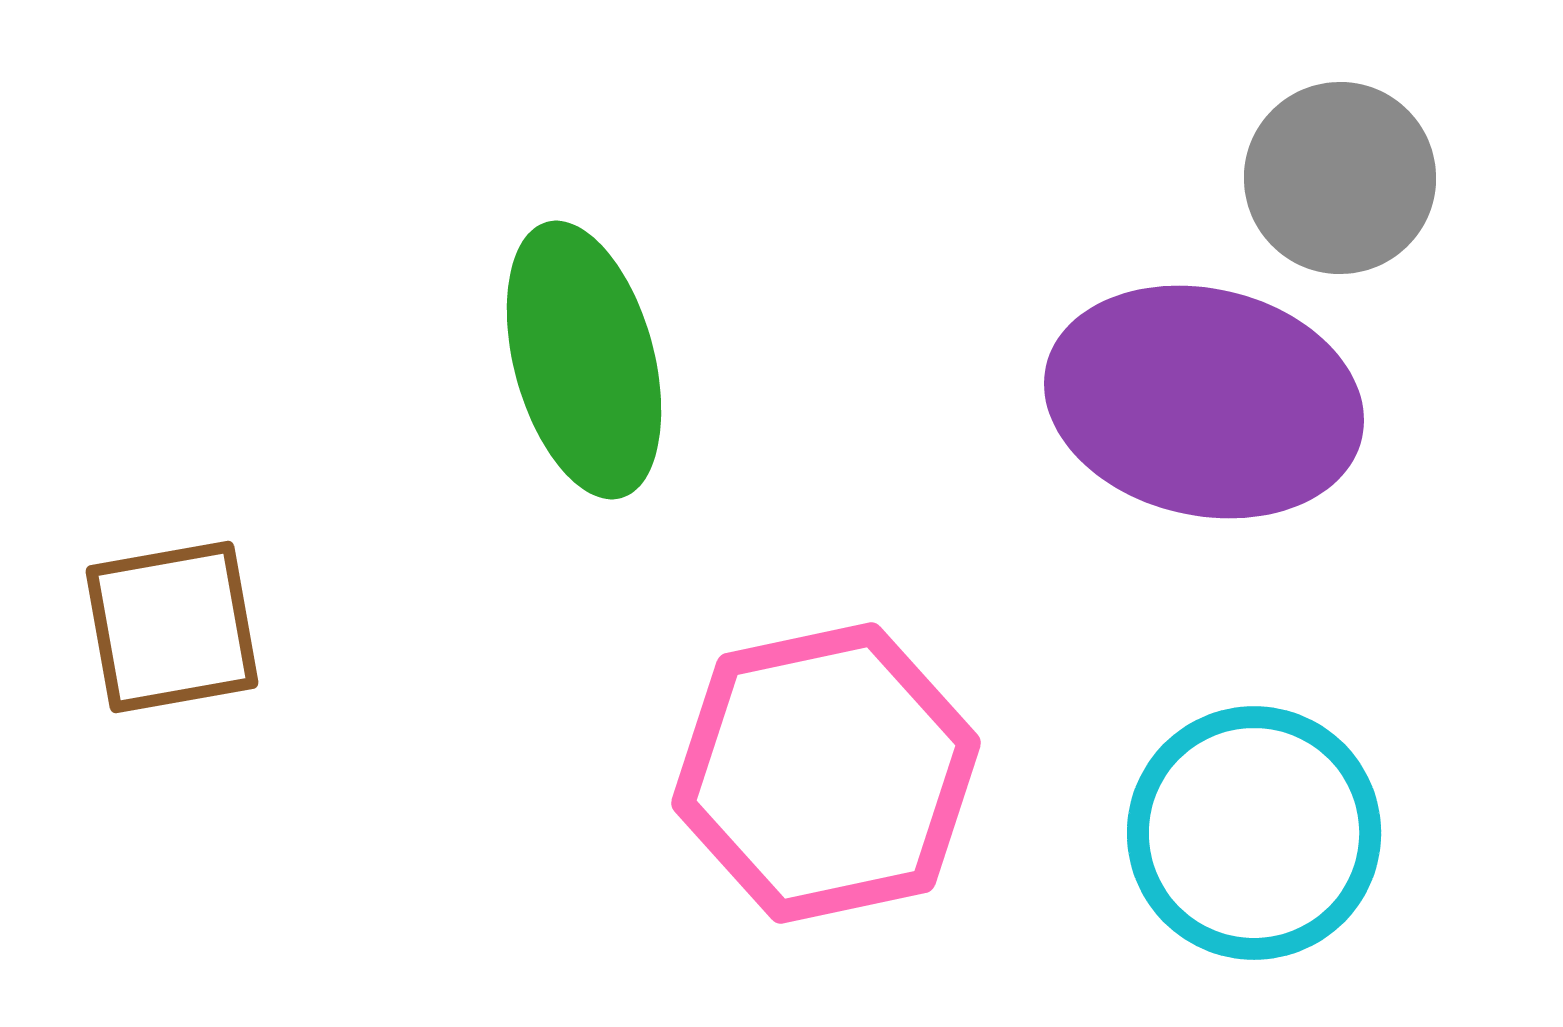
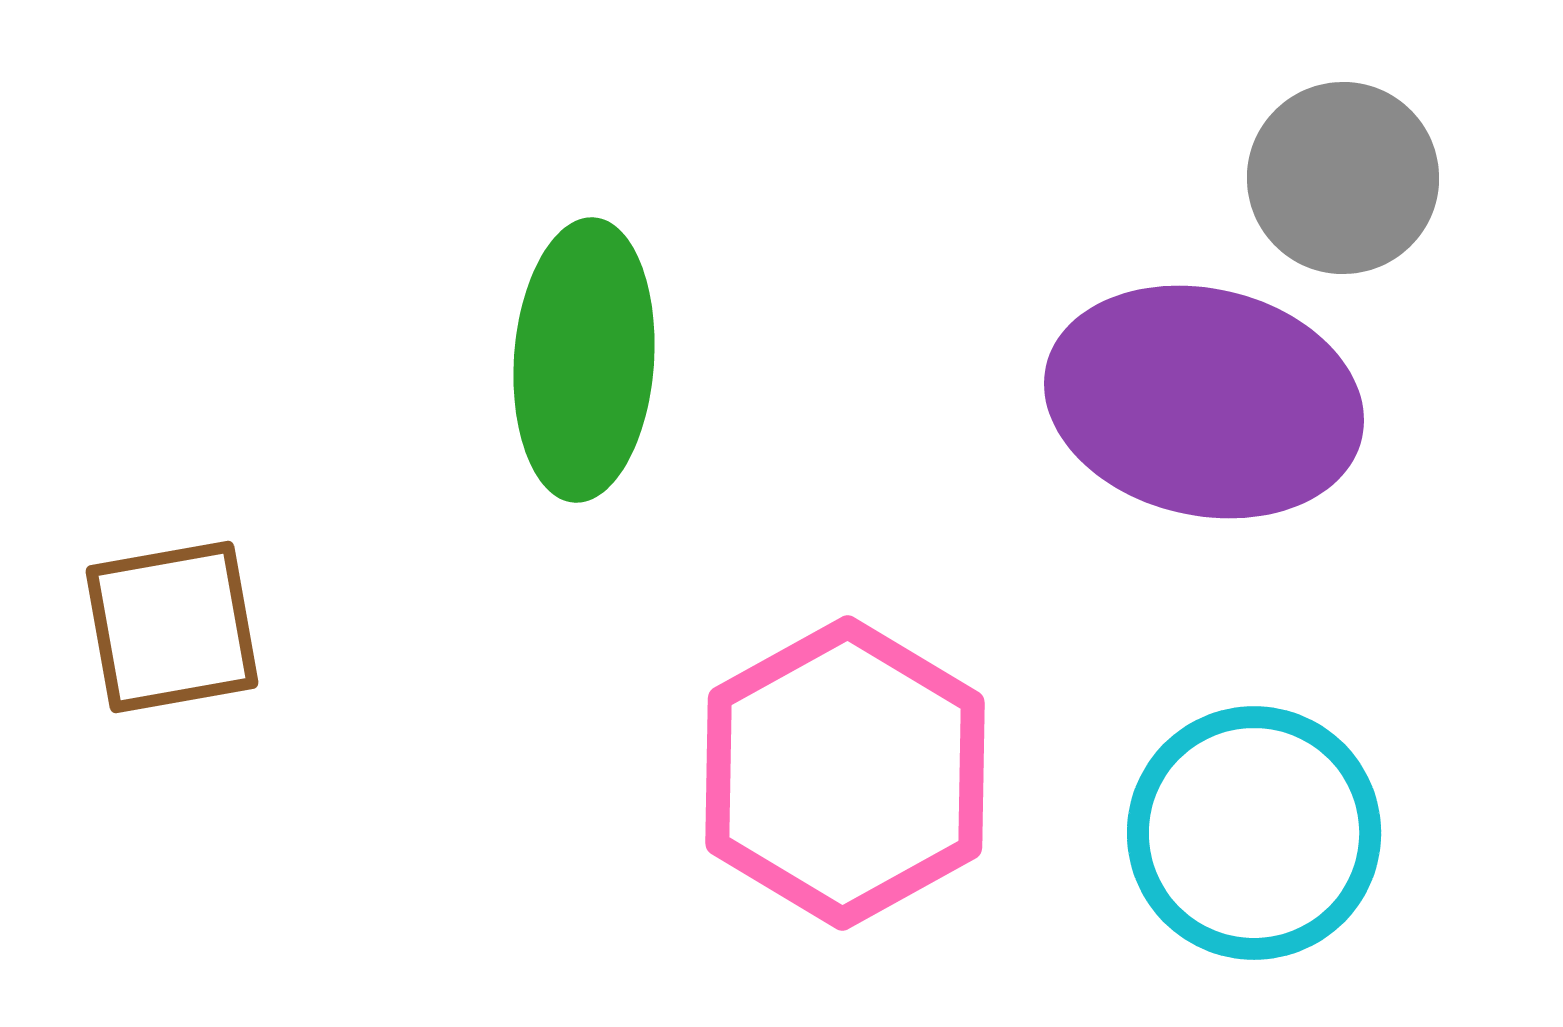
gray circle: moved 3 px right
green ellipse: rotated 19 degrees clockwise
pink hexagon: moved 19 px right; rotated 17 degrees counterclockwise
